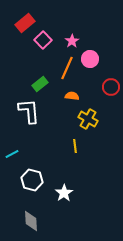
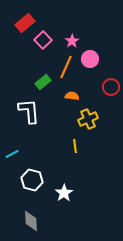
orange line: moved 1 px left, 1 px up
green rectangle: moved 3 px right, 2 px up
yellow cross: rotated 36 degrees clockwise
